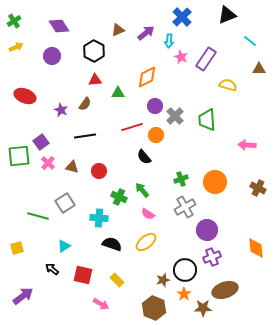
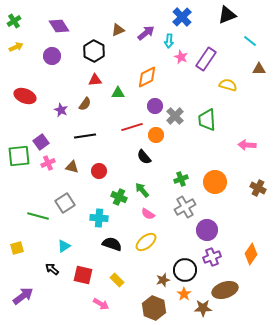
pink cross at (48, 163): rotated 24 degrees clockwise
orange diamond at (256, 248): moved 5 px left, 6 px down; rotated 40 degrees clockwise
